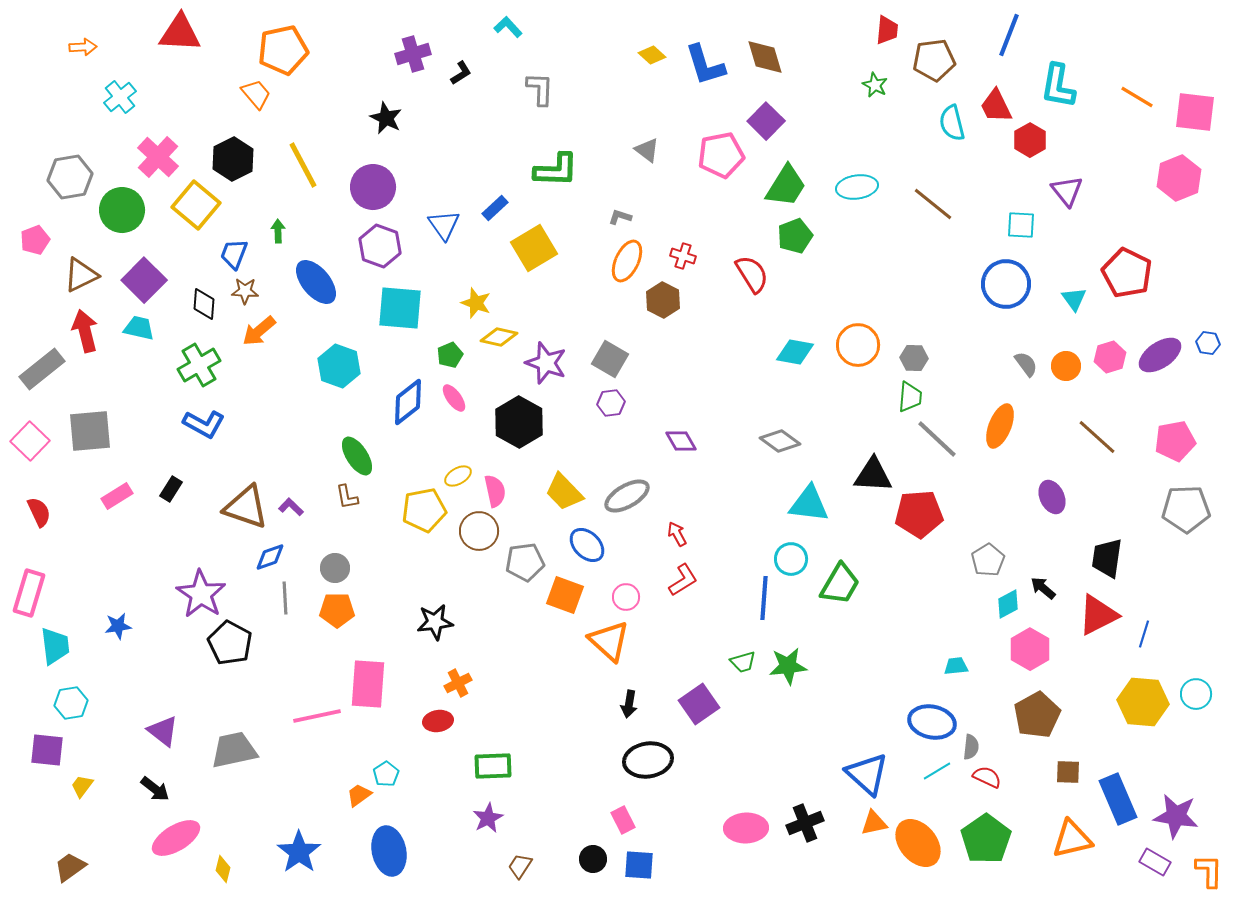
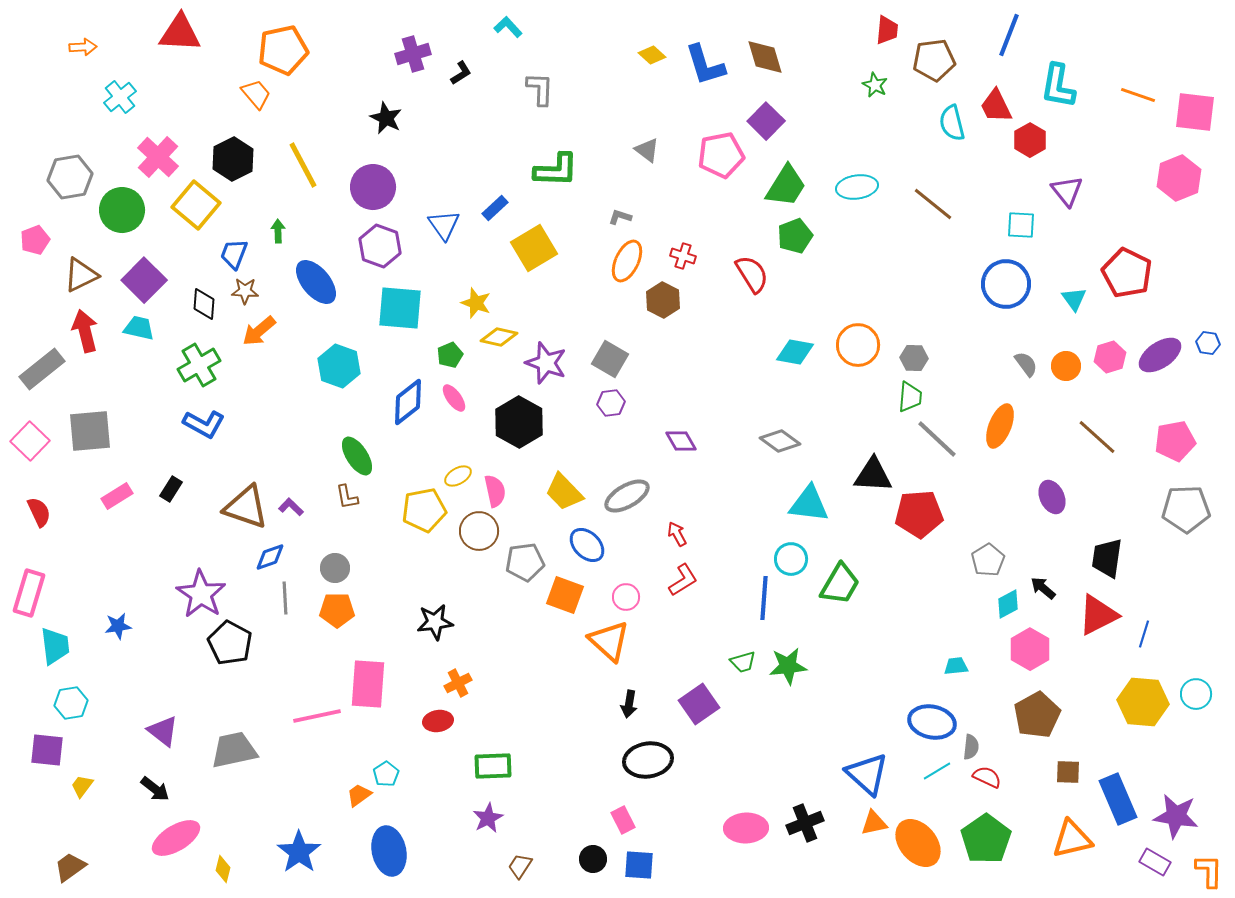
orange line at (1137, 97): moved 1 px right, 2 px up; rotated 12 degrees counterclockwise
